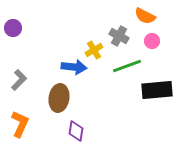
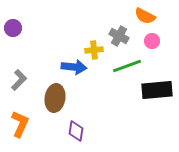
yellow cross: rotated 24 degrees clockwise
brown ellipse: moved 4 px left
